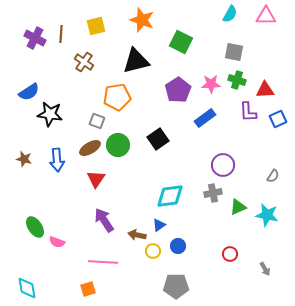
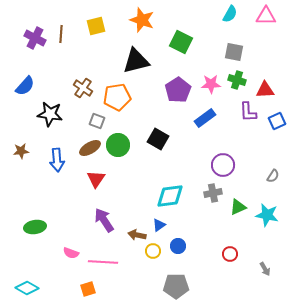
brown cross at (84, 62): moved 1 px left, 26 px down
blue semicircle at (29, 92): moved 4 px left, 6 px up; rotated 15 degrees counterclockwise
blue square at (278, 119): moved 1 px left, 2 px down
black square at (158, 139): rotated 25 degrees counterclockwise
brown star at (24, 159): moved 3 px left, 8 px up; rotated 21 degrees counterclockwise
green ellipse at (35, 227): rotated 65 degrees counterclockwise
pink semicircle at (57, 242): moved 14 px right, 11 px down
cyan diamond at (27, 288): rotated 50 degrees counterclockwise
